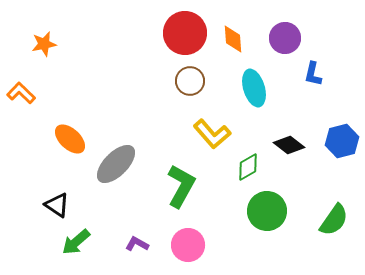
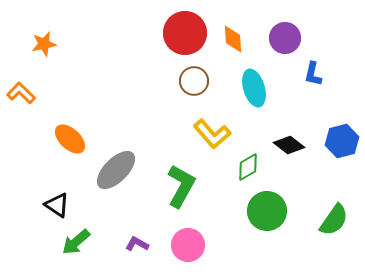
brown circle: moved 4 px right
gray ellipse: moved 6 px down
